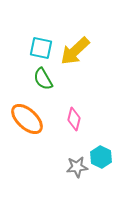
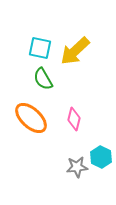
cyan square: moved 1 px left
orange ellipse: moved 4 px right, 1 px up
